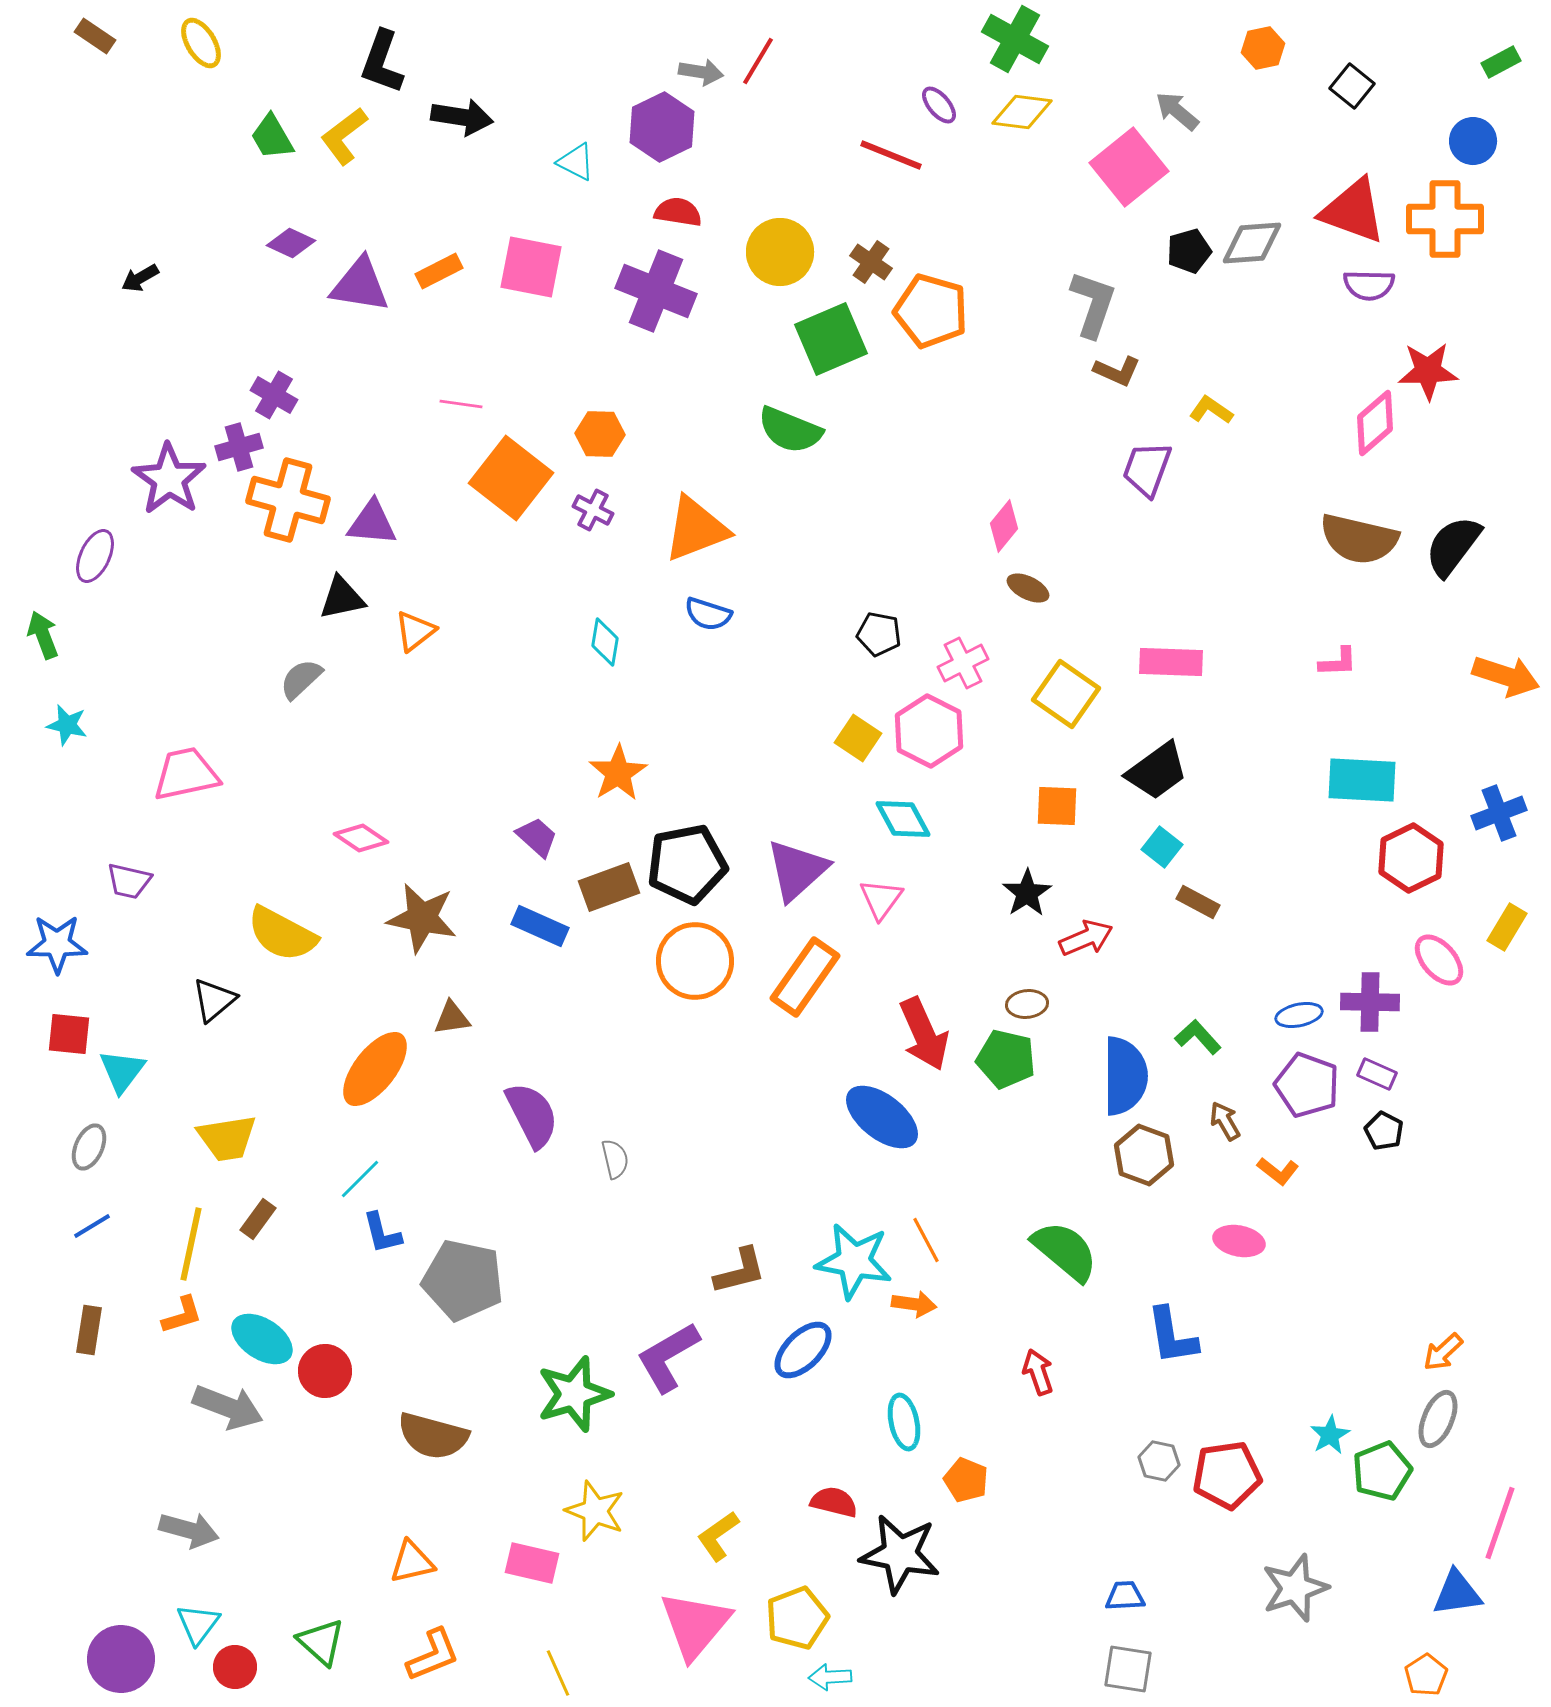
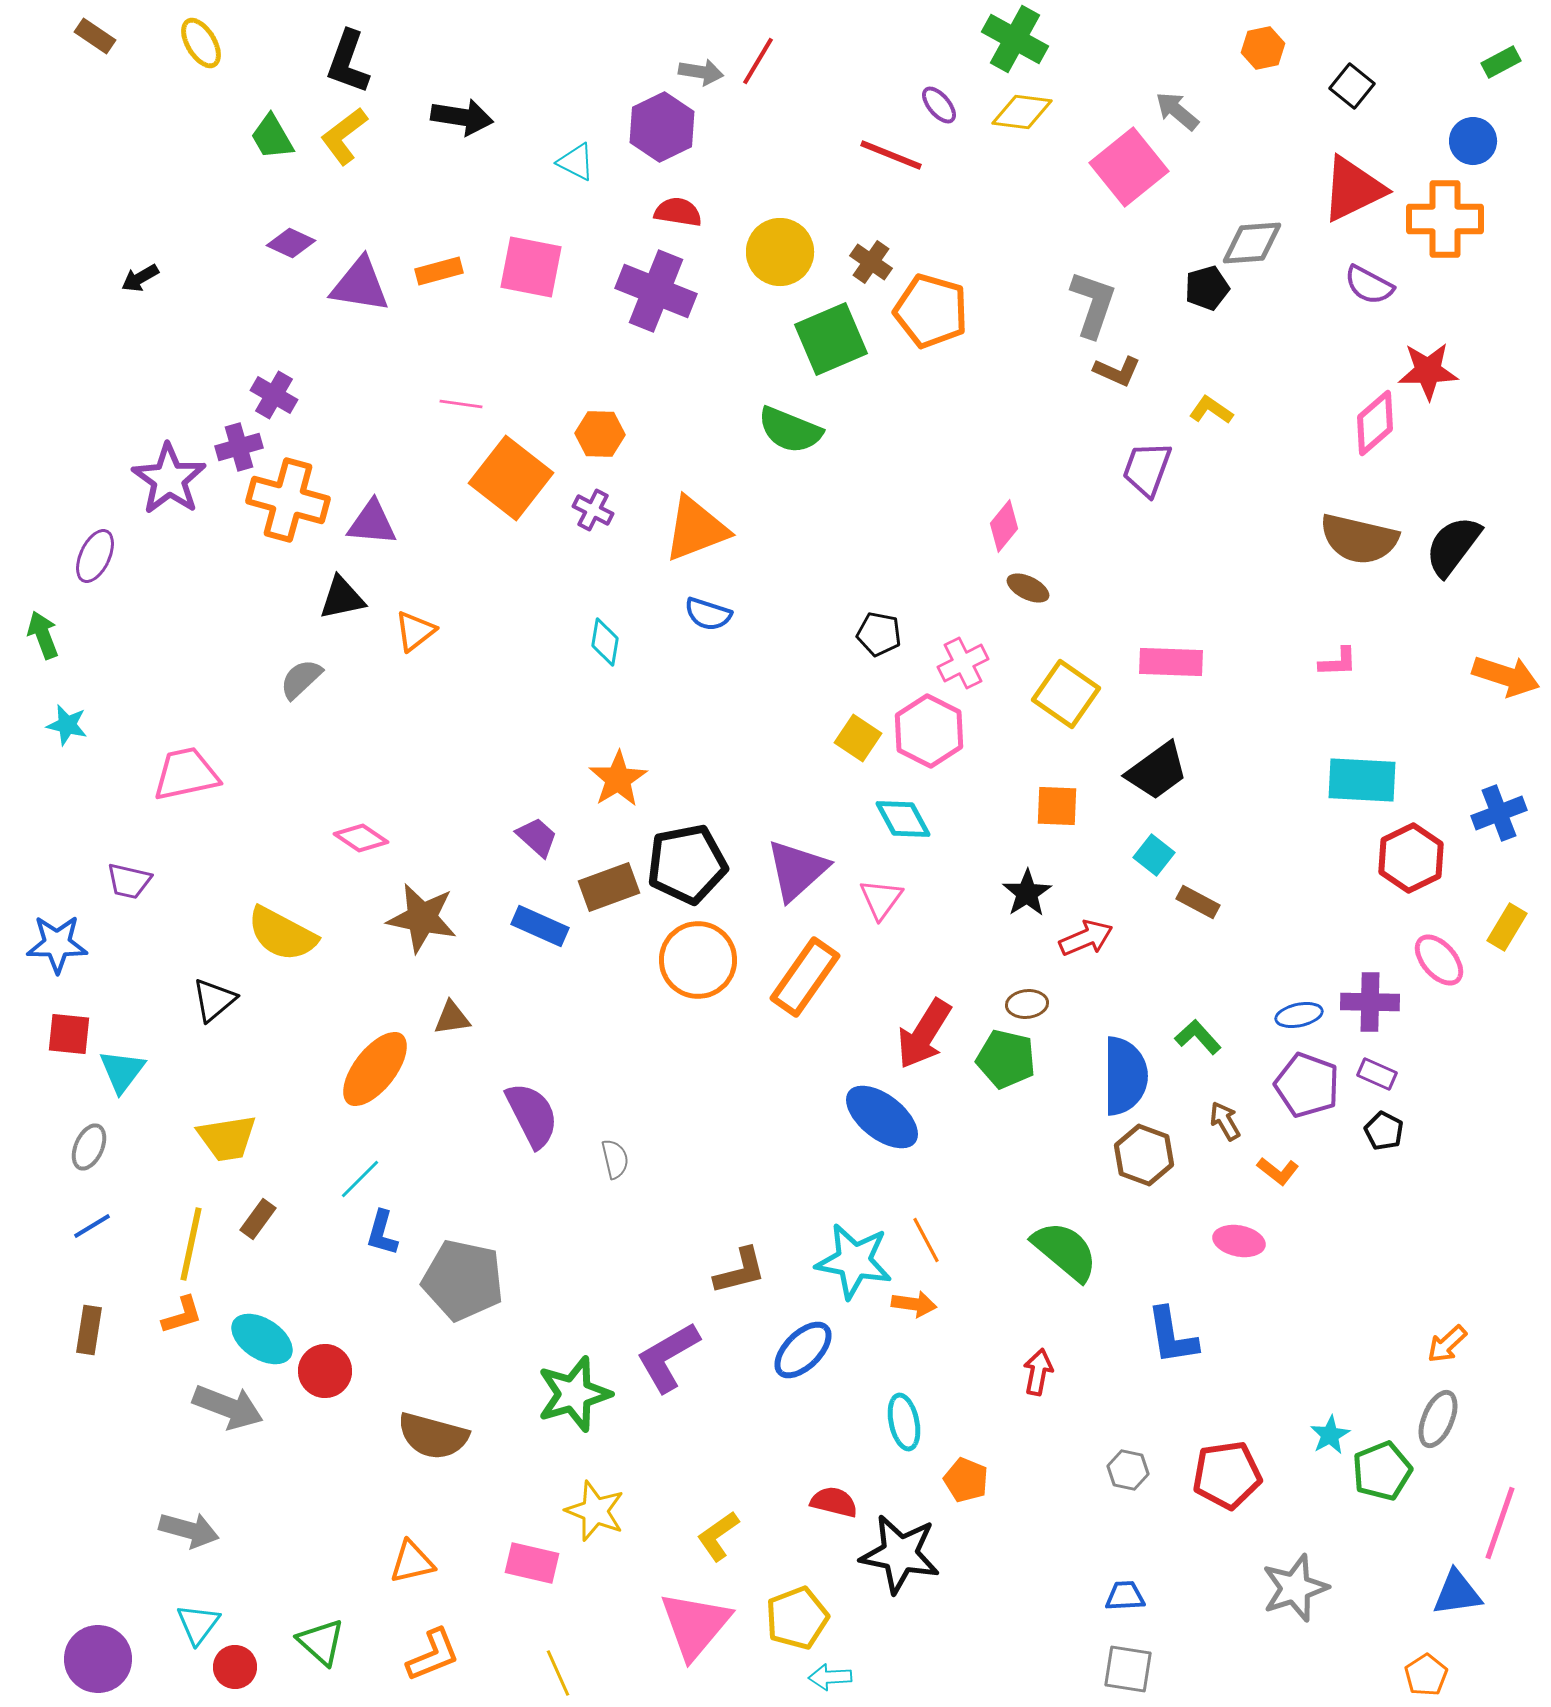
black L-shape at (382, 62): moved 34 px left
red triangle at (1353, 211): moved 22 px up; rotated 46 degrees counterclockwise
black pentagon at (1189, 251): moved 18 px right, 37 px down
orange rectangle at (439, 271): rotated 12 degrees clockwise
purple semicircle at (1369, 285): rotated 27 degrees clockwise
orange star at (618, 773): moved 6 px down
cyan square at (1162, 847): moved 8 px left, 8 px down
orange circle at (695, 961): moved 3 px right, 1 px up
red arrow at (924, 1034): rotated 56 degrees clockwise
blue L-shape at (382, 1233): rotated 30 degrees clockwise
orange arrow at (1443, 1352): moved 4 px right, 8 px up
red arrow at (1038, 1372): rotated 30 degrees clockwise
gray hexagon at (1159, 1461): moved 31 px left, 9 px down
purple circle at (121, 1659): moved 23 px left
